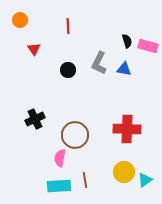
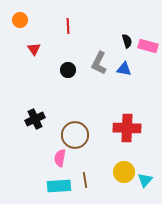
red cross: moved 1 px up
cyan triangle: rotated 14 degrees counterclockwise
